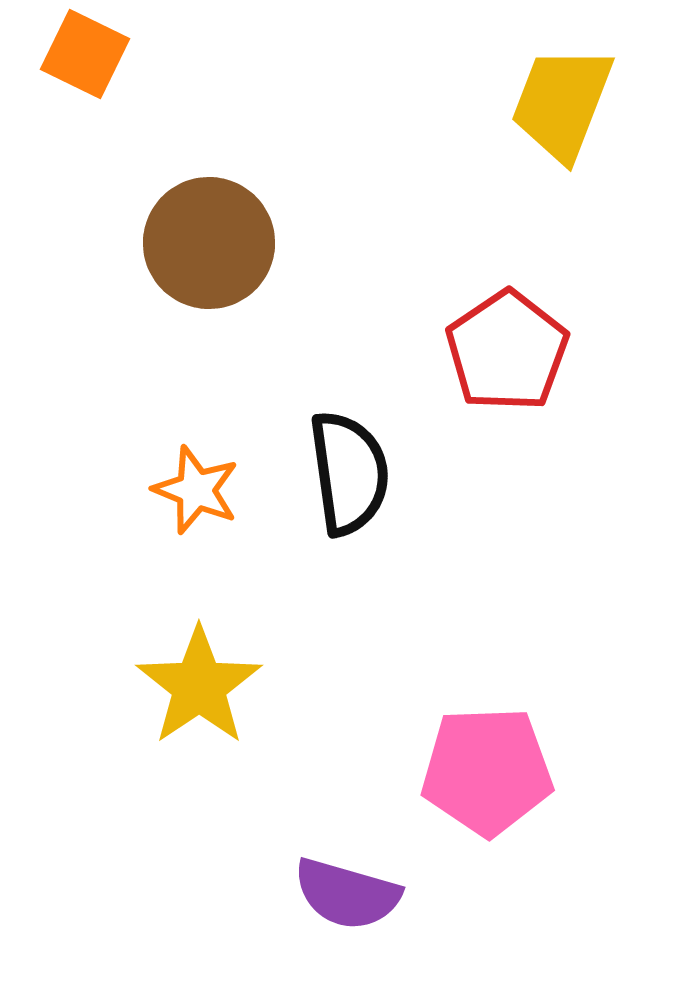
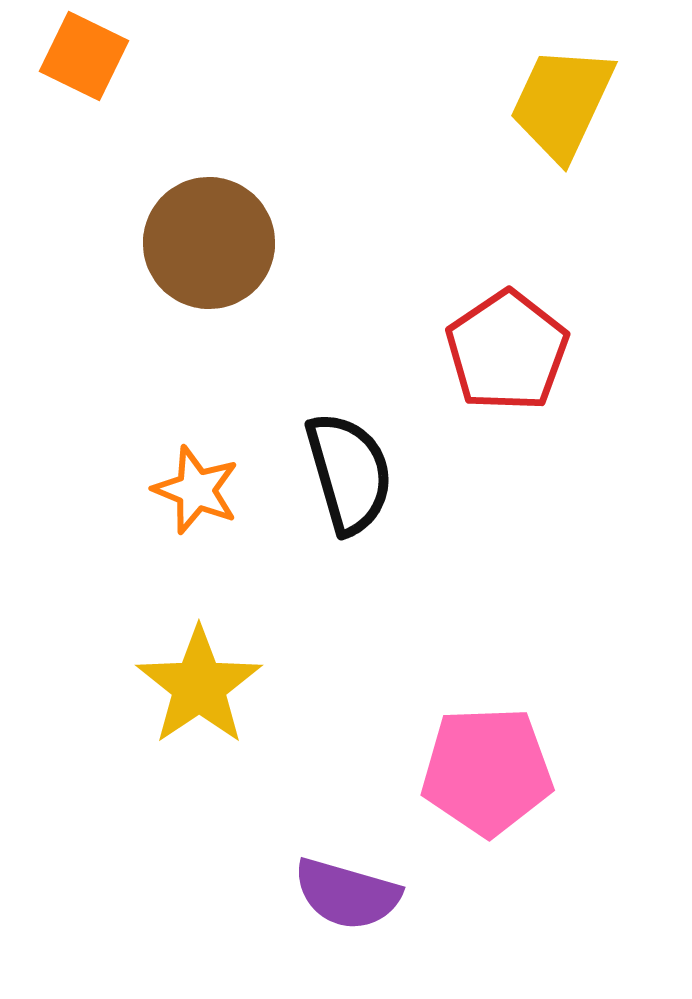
orange square: moved 1 px left, 2 px down
yellow trapezoid: rotated 4 degrees clockwise
black semicircle: rotated 8 degrees counterclockwise
